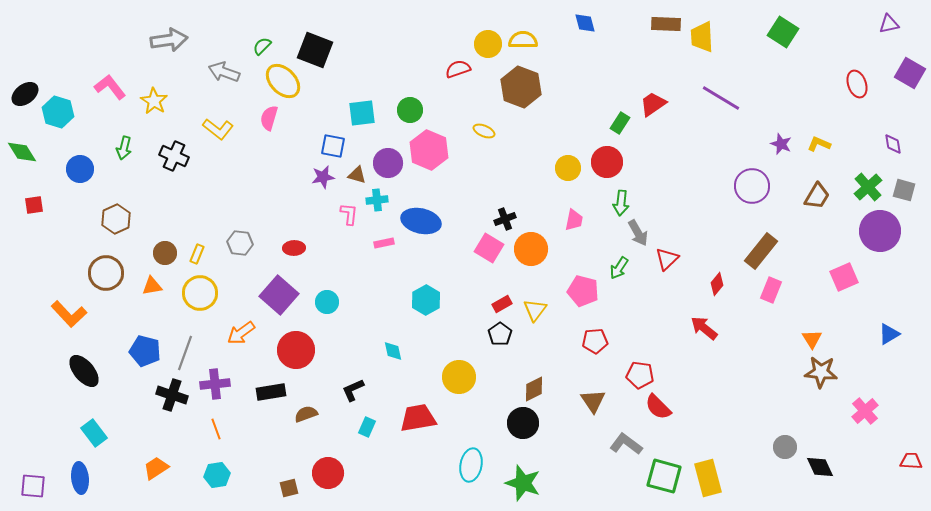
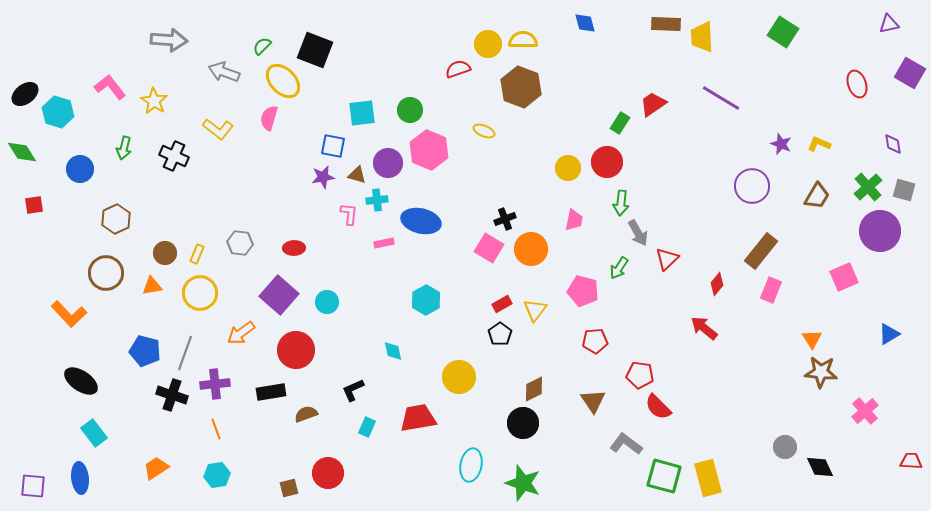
gray arrow at (169, 40): rotated 12 degrees clockwise
black ellipse at (84, 371): moved 3 px left, 10 px down; rotated 16 degrees counterclockwise
